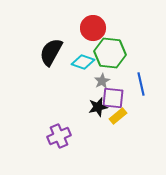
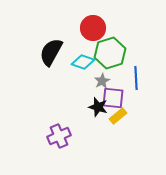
green hexagon: rotated 24 degrees counterclockwise
blue line: moved 5 px left, 6 px up; rotated 10 degrees clockwise
black star: rotated 30 degrees clockwise
